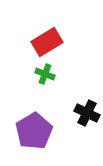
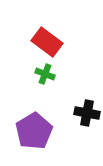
red rectangle: rotated 68 degrees clockwise
black cross: rotated 15 degrees counterclockwise
